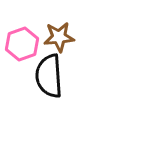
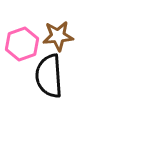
brown star: moved 1 px left, 1 px up
